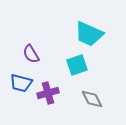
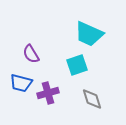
gray diamond: rotated 10 degrees clockwise
